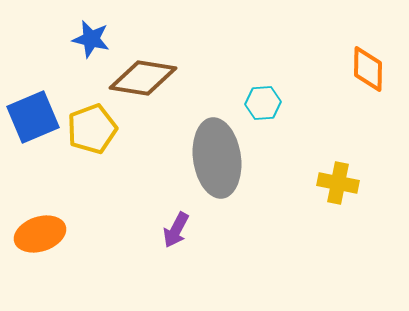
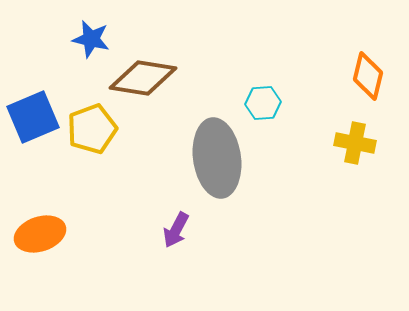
orange diamond: moved 7 px down; rotated 12 degrees clockwise
yellow cross: moved 17 px right, 40 px up
